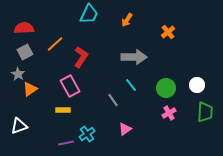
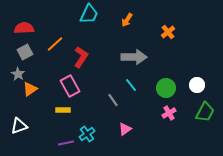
green trapezoid: rotated 25 degrees clockwise
